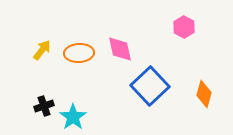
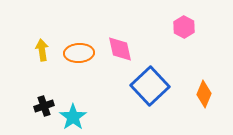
yellow arrow: rotated 45 degrees counterclockwise
orange diamond: rotated 8 degrees clockwise
